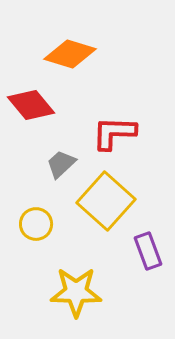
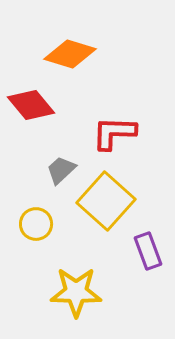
gray trapezoid: moved 6 px down
